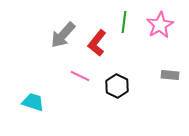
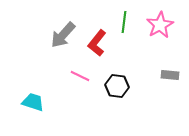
black hexagon: rotated 20 degrees counterclockwise
